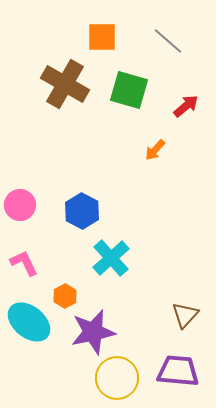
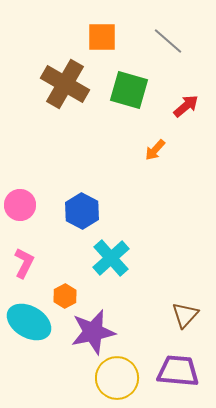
pink L-shape: rotated 52 degrees clockwise
cyan ellipse: rotated 9 degrees counterclockwise
